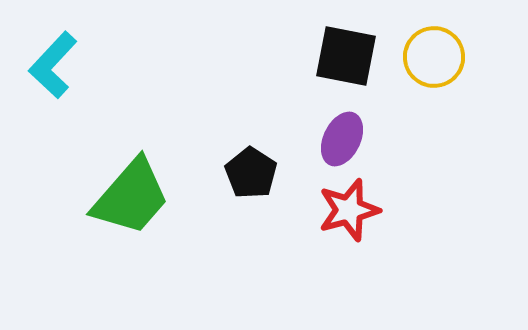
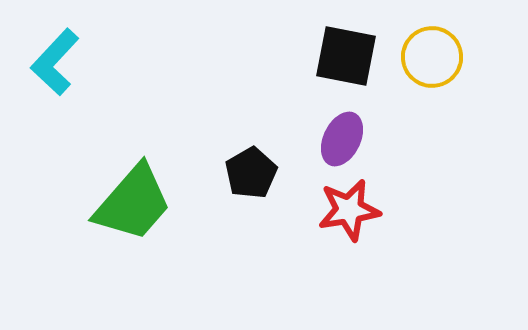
yellow circle: moved 2 px left
cyan L-shape: moved 2 px right, 3 px up
black pentagon: rotated 9 degrees clockwise
green trapezoid: moved 2 px right, 6 px down
red star: rotated 6 degrees clockwise
